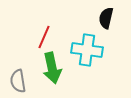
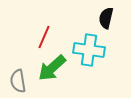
cyan cross: moved 2 px right
green arrow: rotated 60 degrees clockwise
